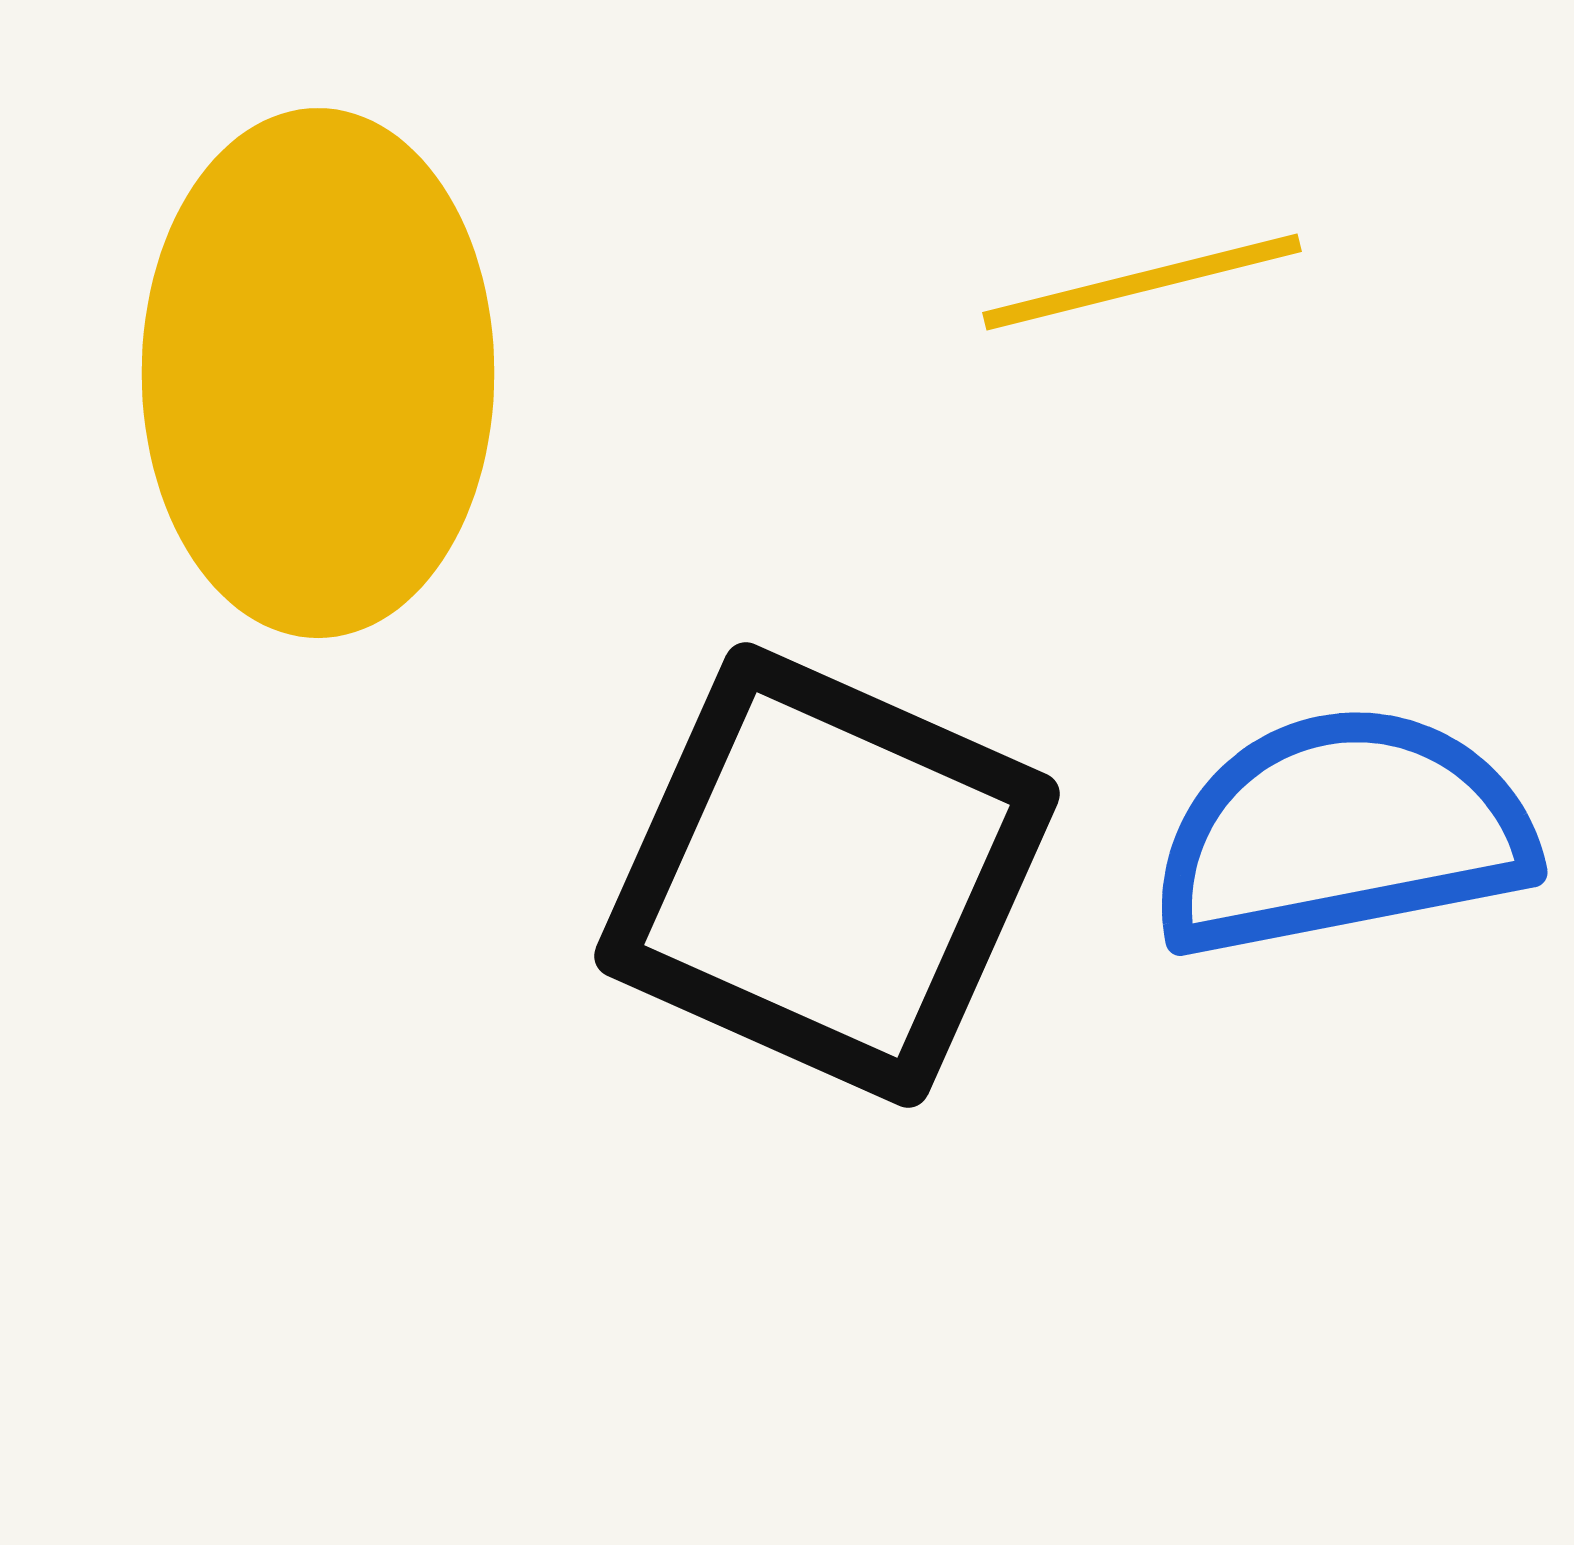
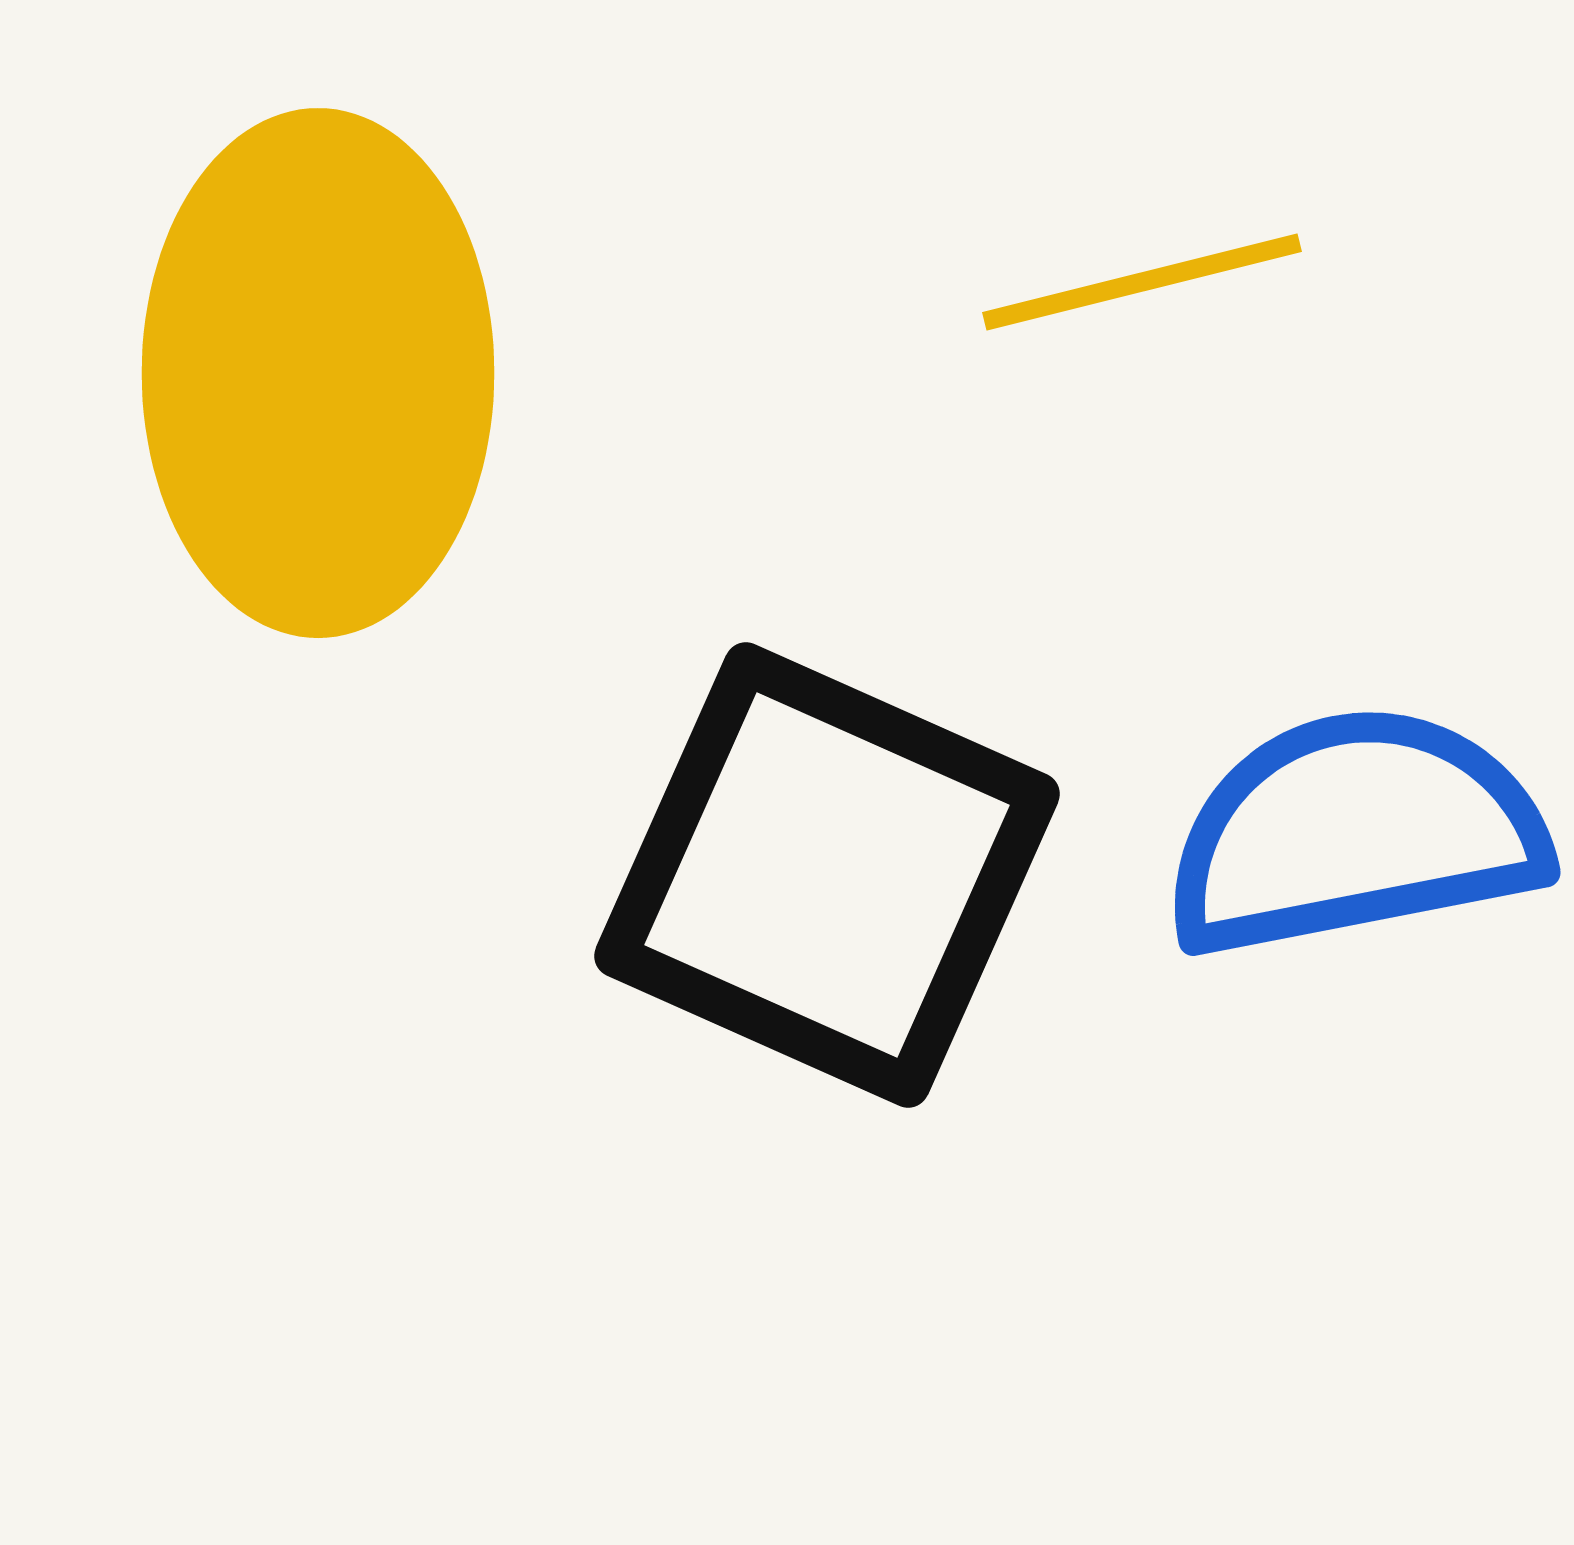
blue semicircle: moved 13 px right
